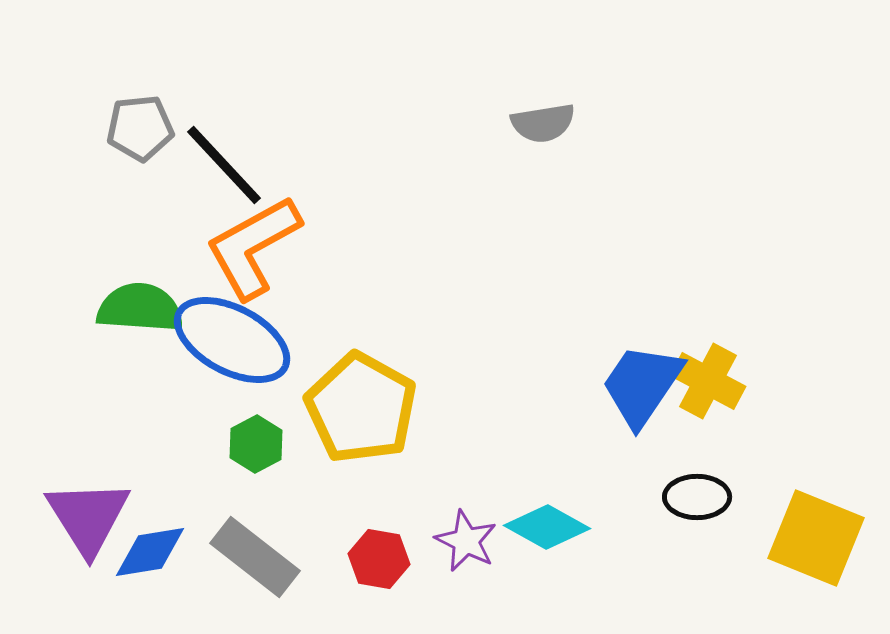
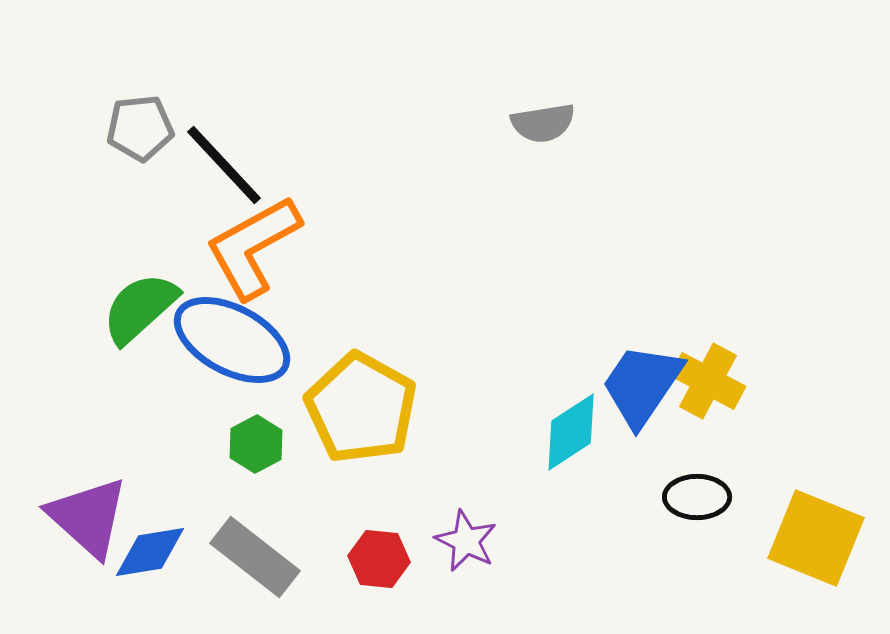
green semicircle: rotated 46 degrees counterclockwise
purple triangle: rotated 16 degrees counterclockwise
cyan diamond: moved 24 px right, 95 px up; rotated 62 degrees counterclockwise
red hexagon: rotated 4 degrees counterclockwise
